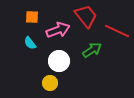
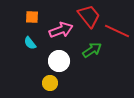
red trapezoid: moved 3 px right
pink arrow: moved 3 px right
